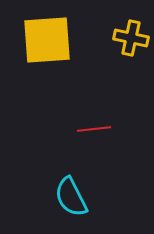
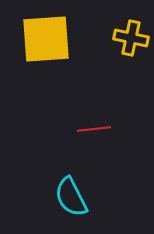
yellow square: moved 1 px left, 1 px up
